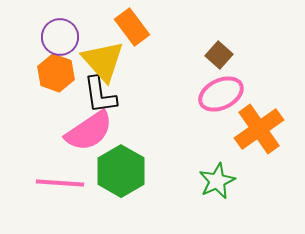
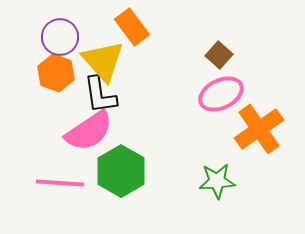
green star: rotated 21 degrees clockwise
